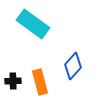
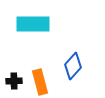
cyan rectangle: rotated 36 degrees counterclockwise
black cross: moved 1 px right
